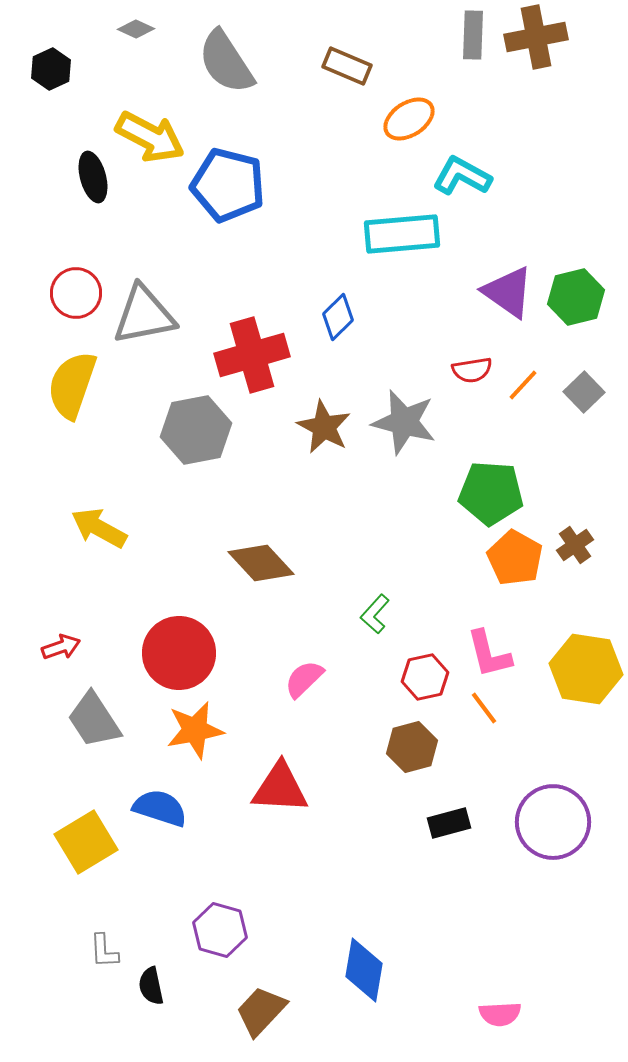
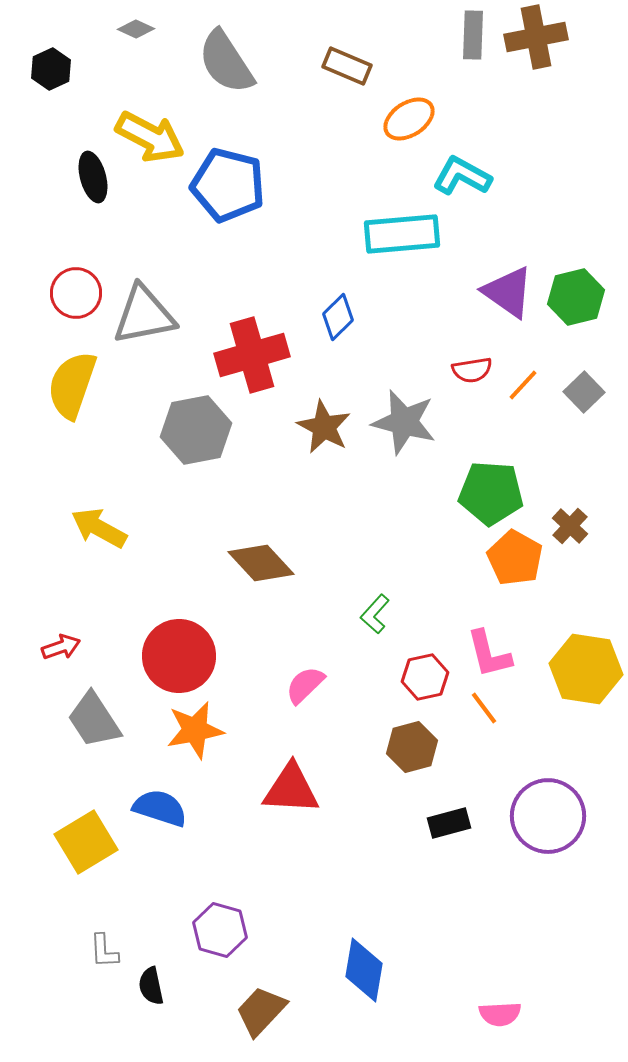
brown cross at (575, 545): moved 5 px left, 19 px up; rotated 12 degrees counterclockwise
red circle at (179, 653): moved 3 px down
pink semicircle at (304, 679): moved 1 px right, 6 px down
red triangle at (280, 788): moved 11 px right, 1 px down
purple circle at (553, 822): moved 5 px left, 6 px up
